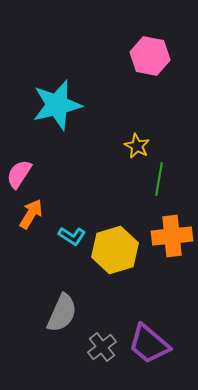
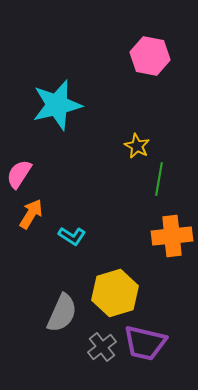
yellow hexagon: moved 43 px down
purple trapezoid: moved 4 px left, 1 px up; rotated 27 degrees counterclockwise
